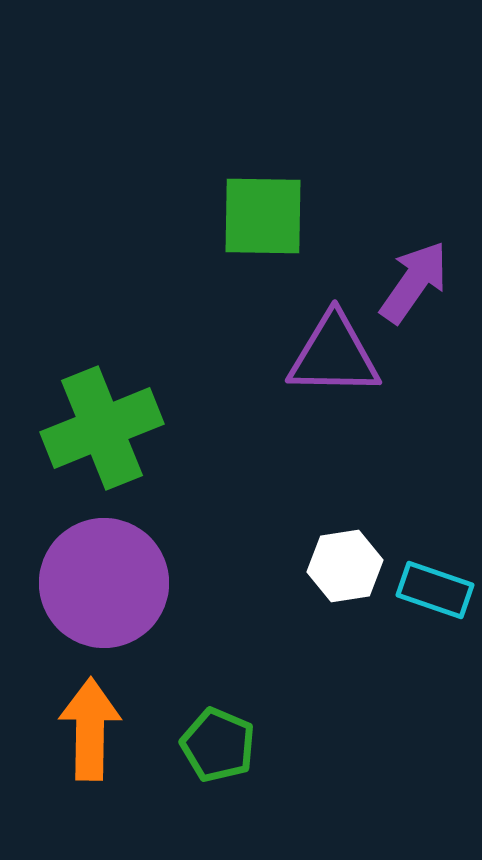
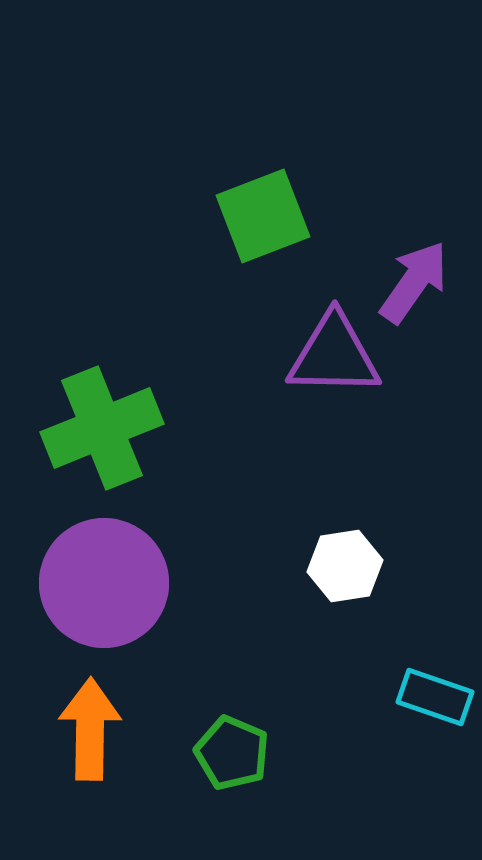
green square: rotated 22 degrees counterclockwise
cyan rectangle: moved 107 px down
green pentagon: moved 14 px right, 8 px down
